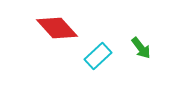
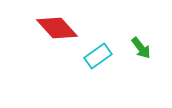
cyan rectangle: rotated 8 degrees clockwise
